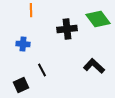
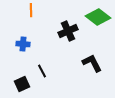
green diamond: moved 2 px up; rotated 15 degrees counterclockwise
black cross: moved 1 px right, 2 px down; rotated 18 degrees counterclockwise
black L-shape: moved 2 px left, 3 px up; rotated 20 degrees clockwise
black line: moved 1 px down
black square: moved 1 px right, 1 px up
